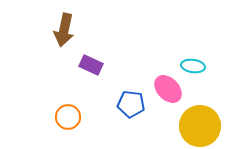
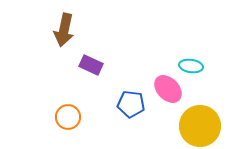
cyan ellipse: moved 2 px left
